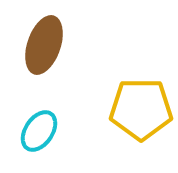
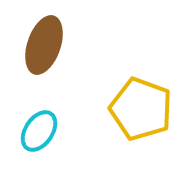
yellow pentagon: rotated 20 degrees clockwise
